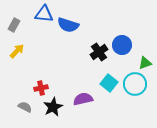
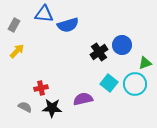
blue semicircle: rotated 35 degrees counterclockwise
black star: moved 1 px left, 1 px down; rotated 30 degrees clockwise
